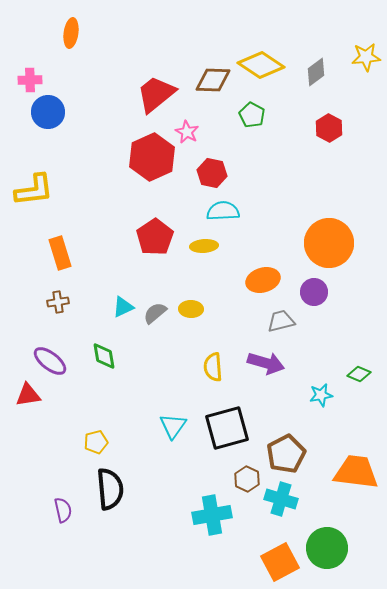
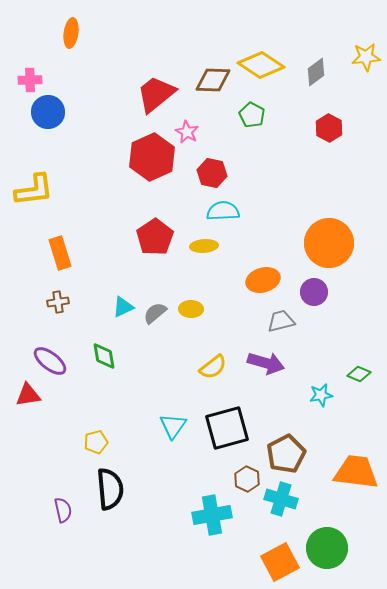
yellow semicircle at (213, 367): rotated 124 degrees counterclockwise
